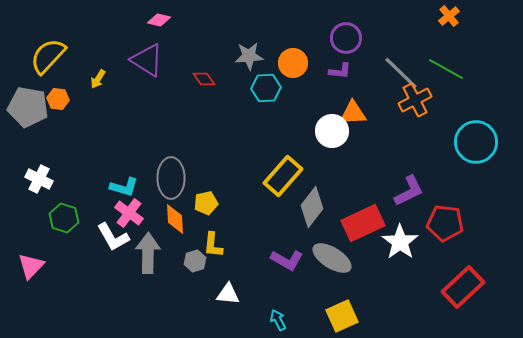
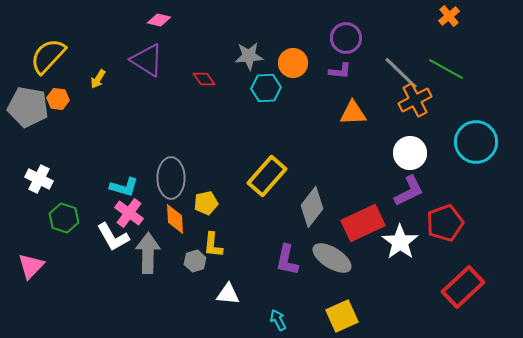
white circle at (332, 131): moved 78 px right, 22 px down
yellow rectangle at (283, 176): moved 16 px left
red pentagon at (445, 223): rotated 27 degrees counterclockwise
purple L-shape at (287, 260): rotated 72 degrees clockwise
